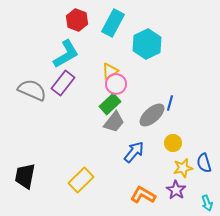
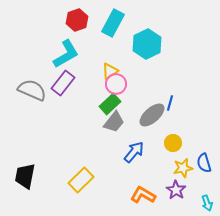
red hexagon: rotated 20 degrees clockwise
